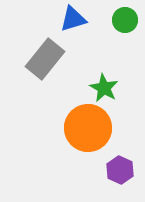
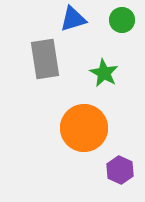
green circle: moved 3 px left
gray rectangle: rotated 48 degrees counterclockwise
green star: moved 15 px up
orange circle: moved 4 px left
